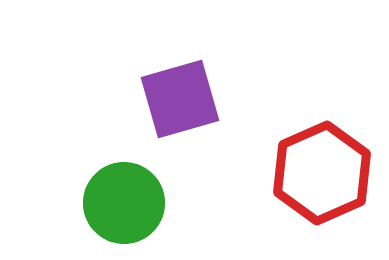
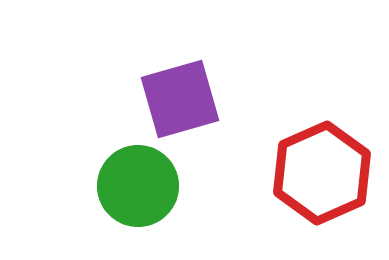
green circle: moved 14 px right, 17 px up
